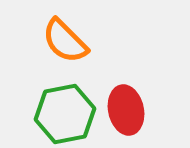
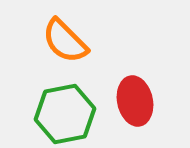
red ellipse: moved 9 px right, 9 px up
